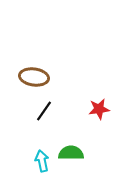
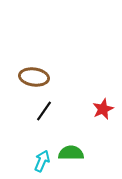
red star: moved 4 px right; rotated 15 degrees counterclockwise
cyan arrow: rotated 35 degrees clockwise
